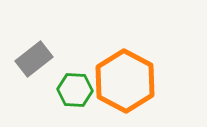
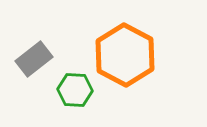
orange hexagon: moved 26 px up
